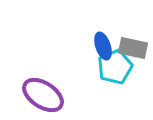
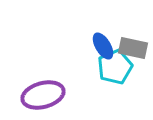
blue ellipse: rotated 12 degrees counterclockwise
purple ellipse: rotated 48 degrees counterclockwise
